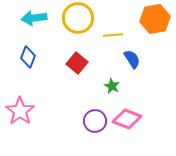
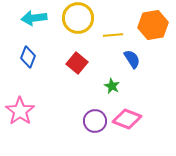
orange hexagon: moved 2 px left, 6 px down
